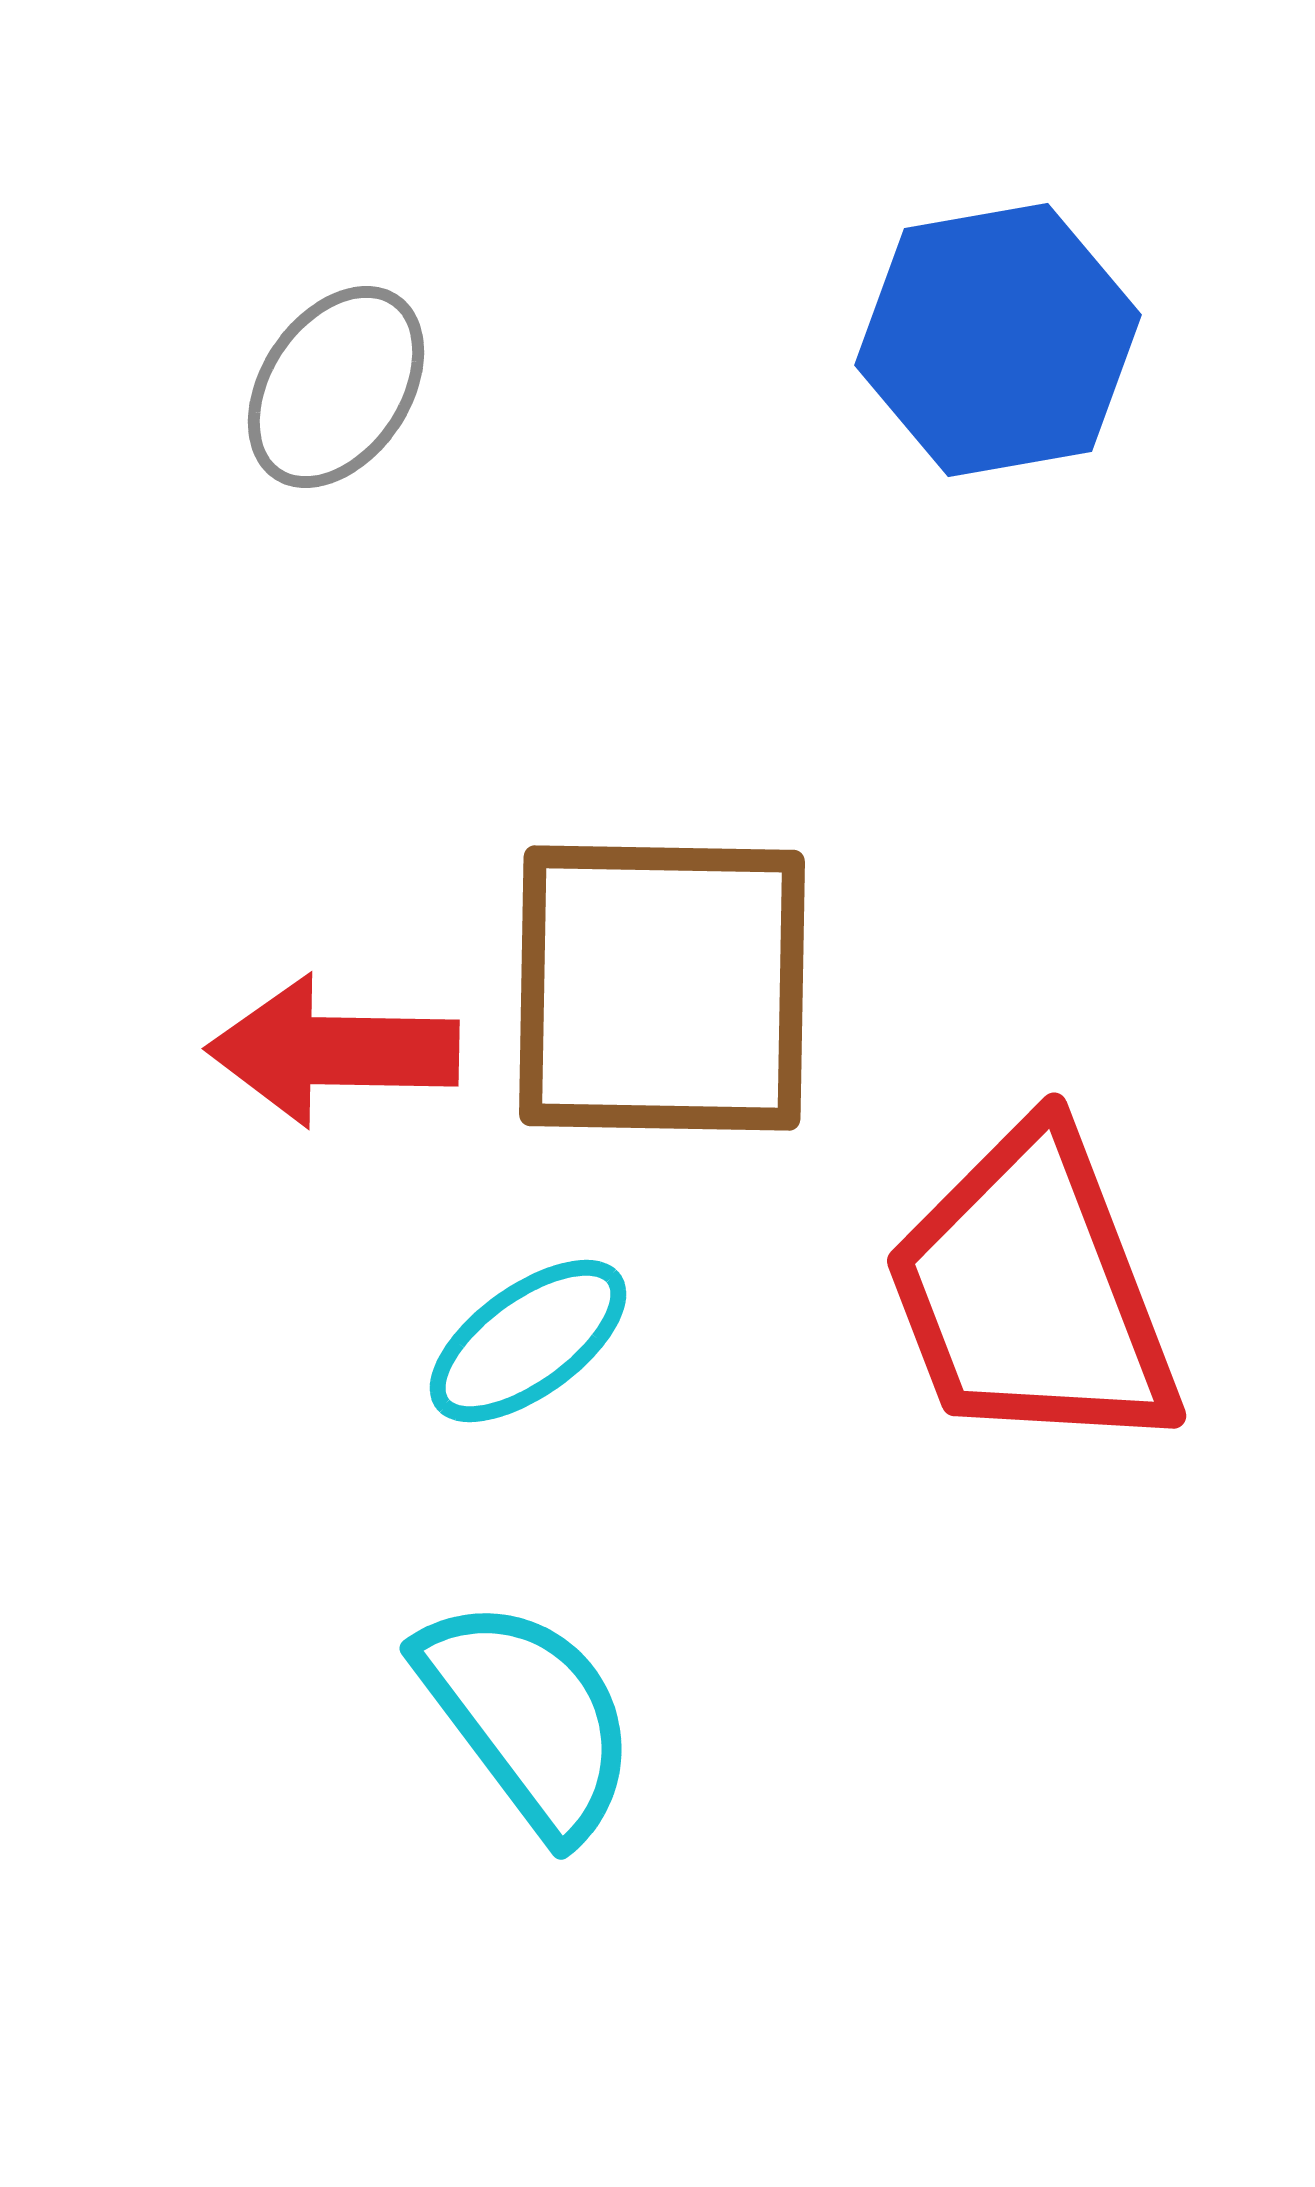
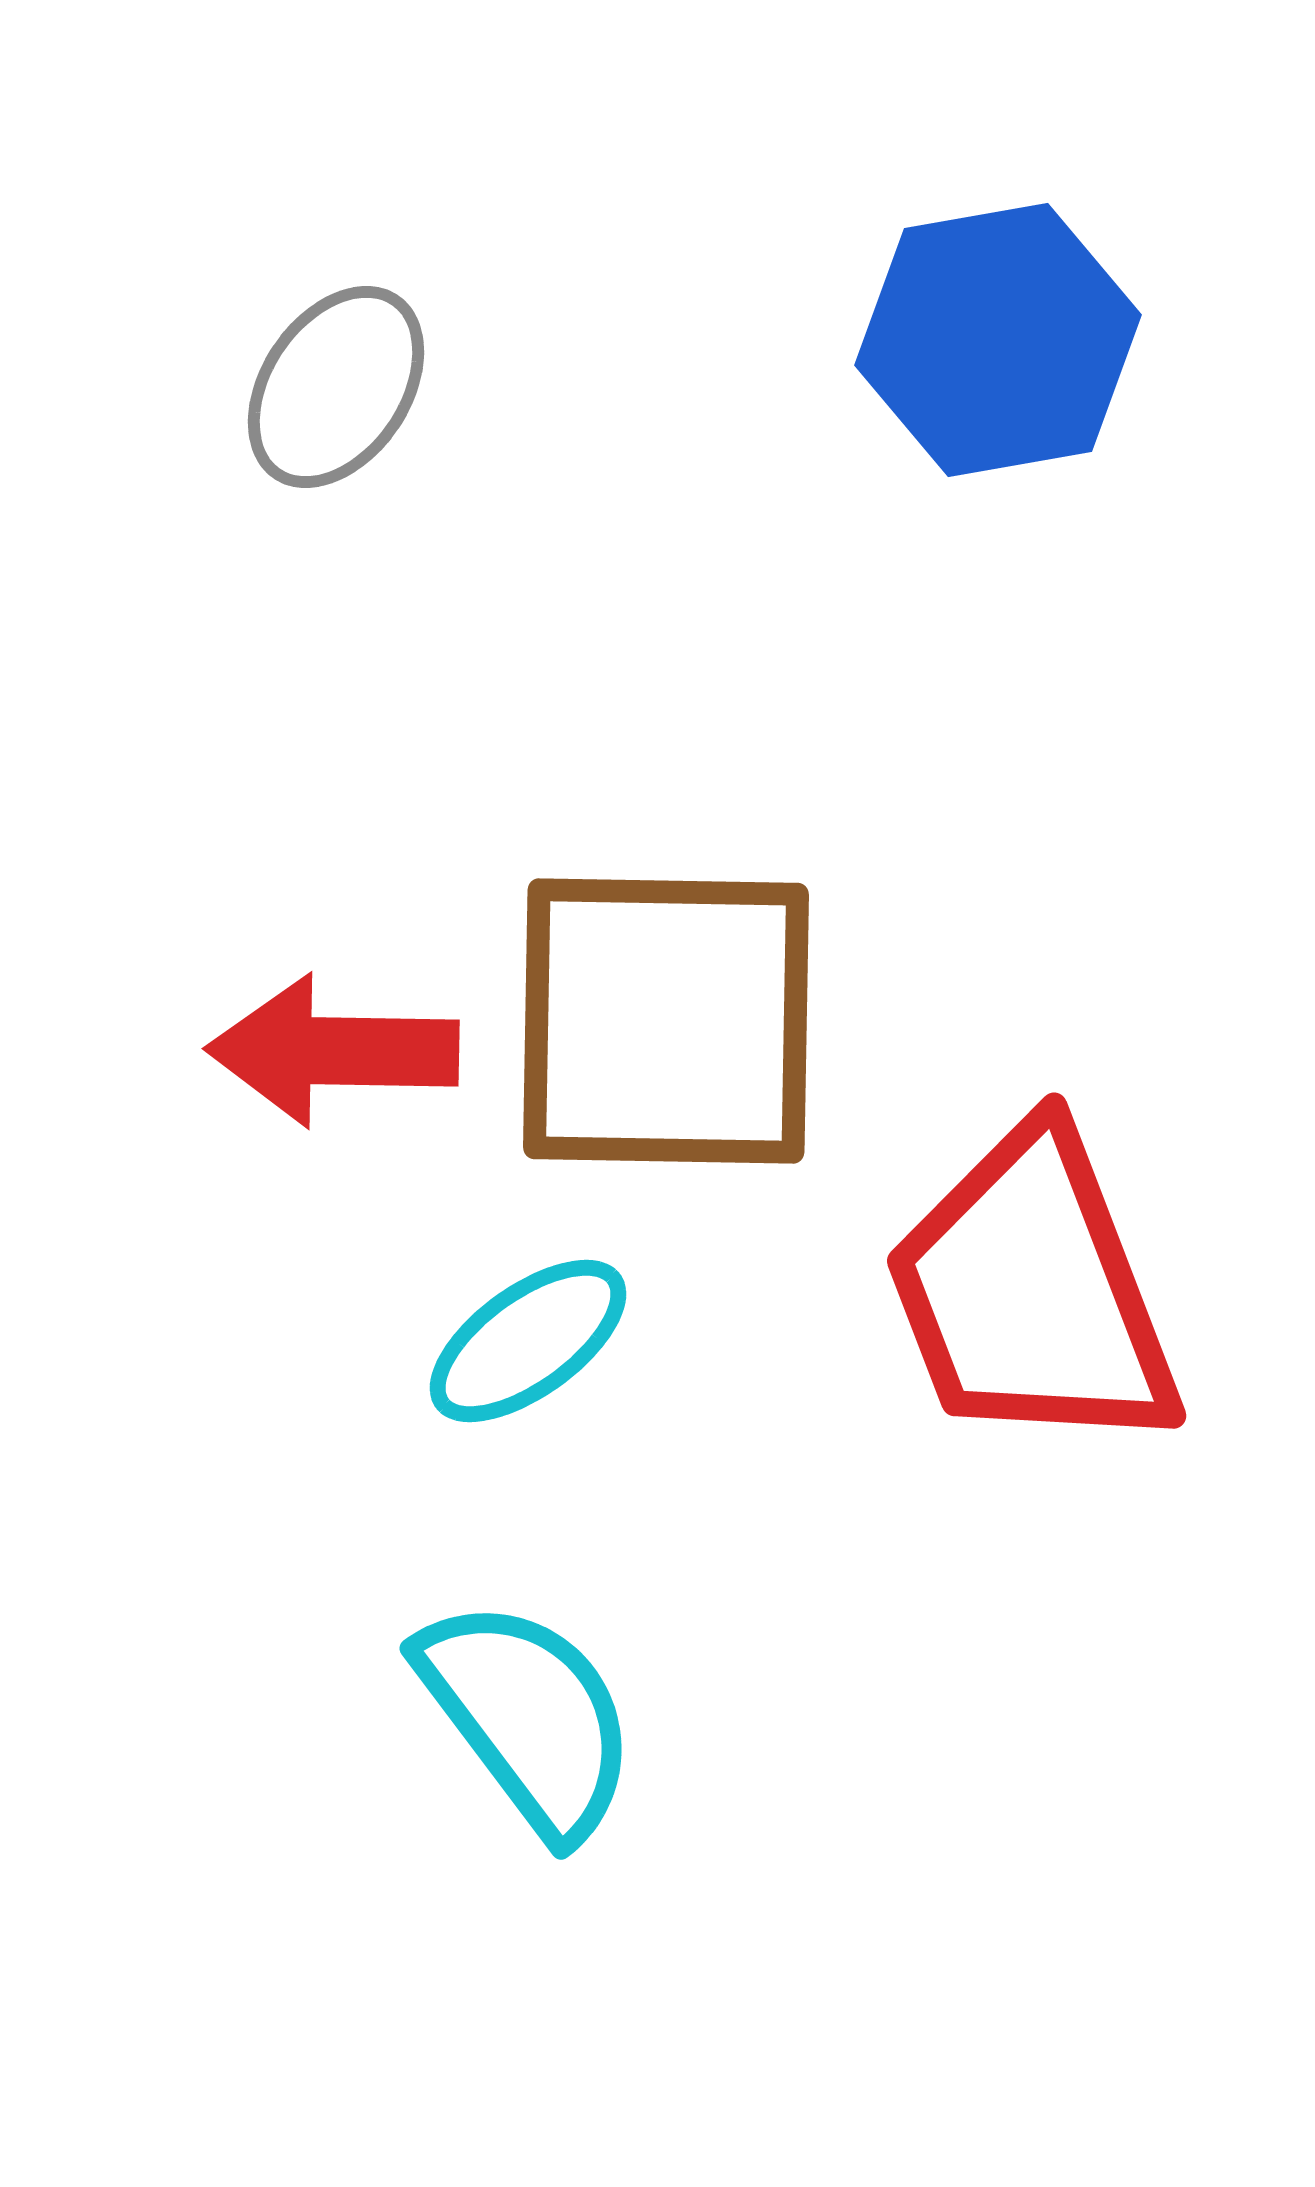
brown square: moved 4 px right, 33 px down
